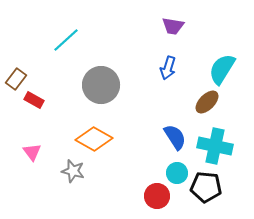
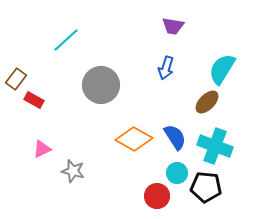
blue arrow: moved 2 px left
orange diamond: moved 40 px right
cyan cross: rotated 8 degrees clockwise
pink triangle: moved 10 px right, 3 px up; rotated 42 degrees clockwise
